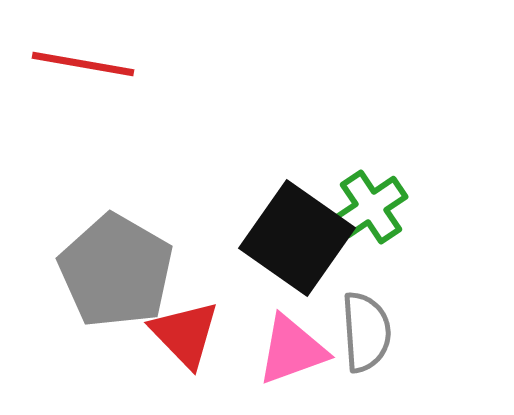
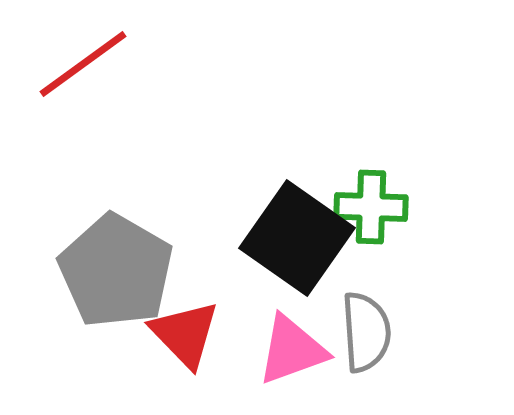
red line: rotated 46 degrees counterclockwise
green cross: rotated 36 degrees clockwise
